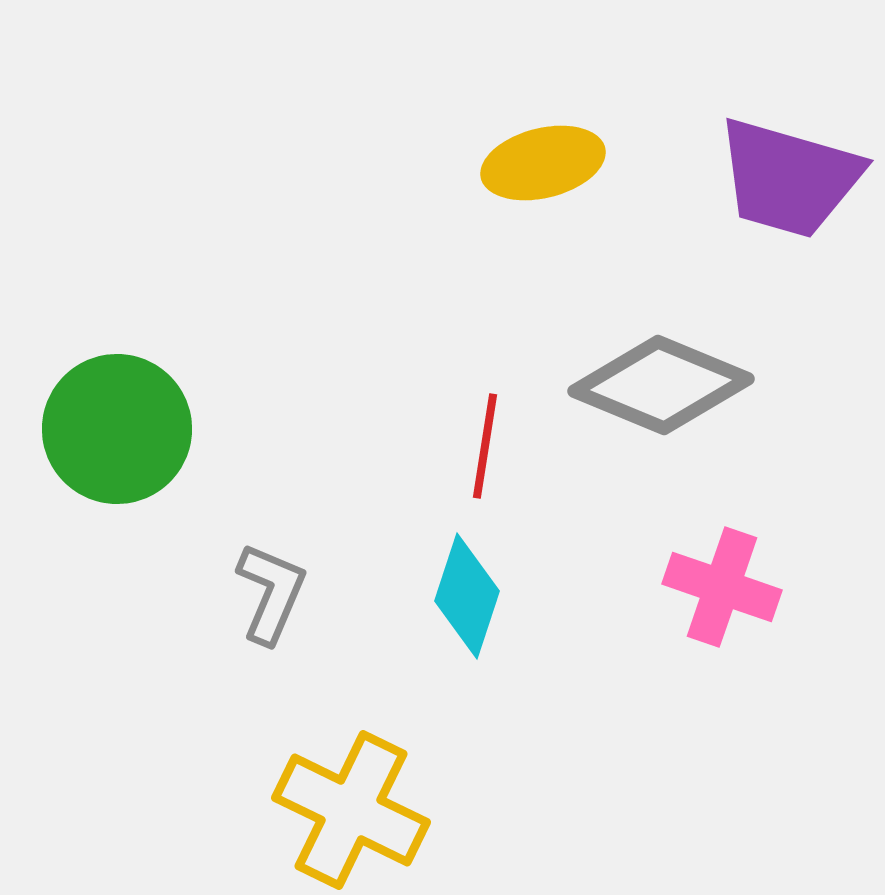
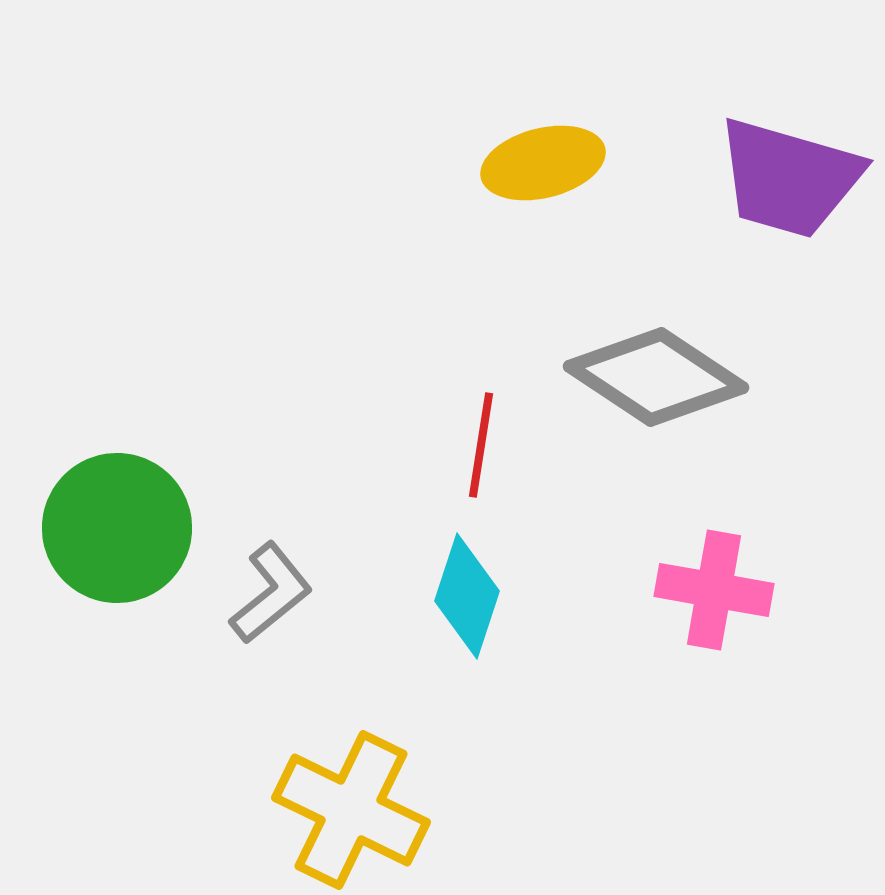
gray diamond: moved 5 px left, 8 px up; rotated 11 degrees clockwise
green circle: moved 99 px down
red line: moved 4 px left, 1 px up
pink cross: moved 8 px left, 3 px down; rotated 9 degrees counterclockwise
gray L-shape: rotated 28 degrees clockwise
